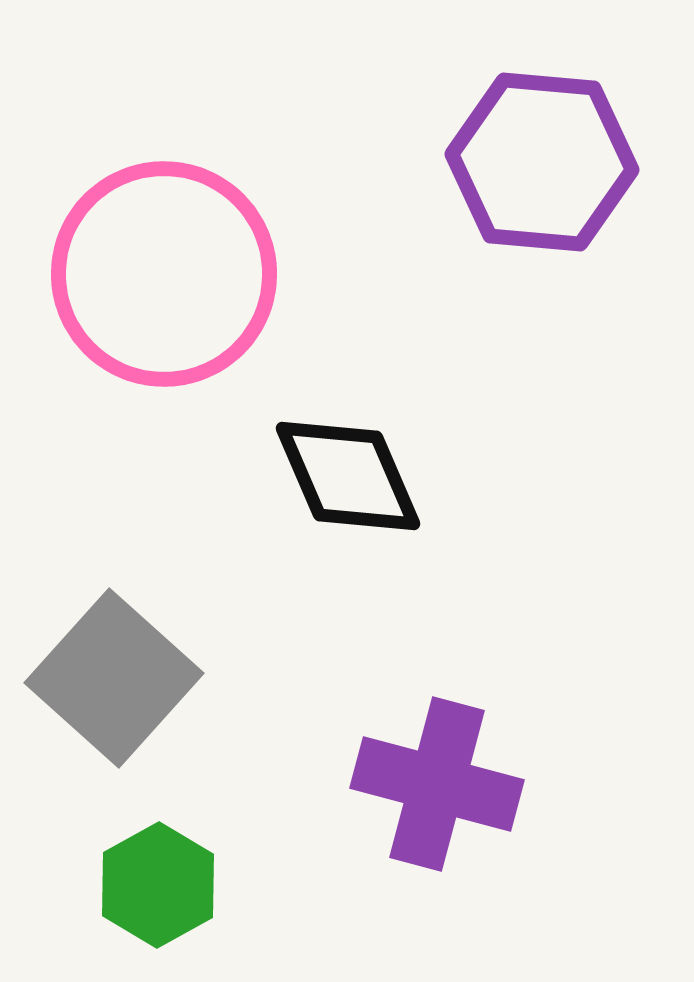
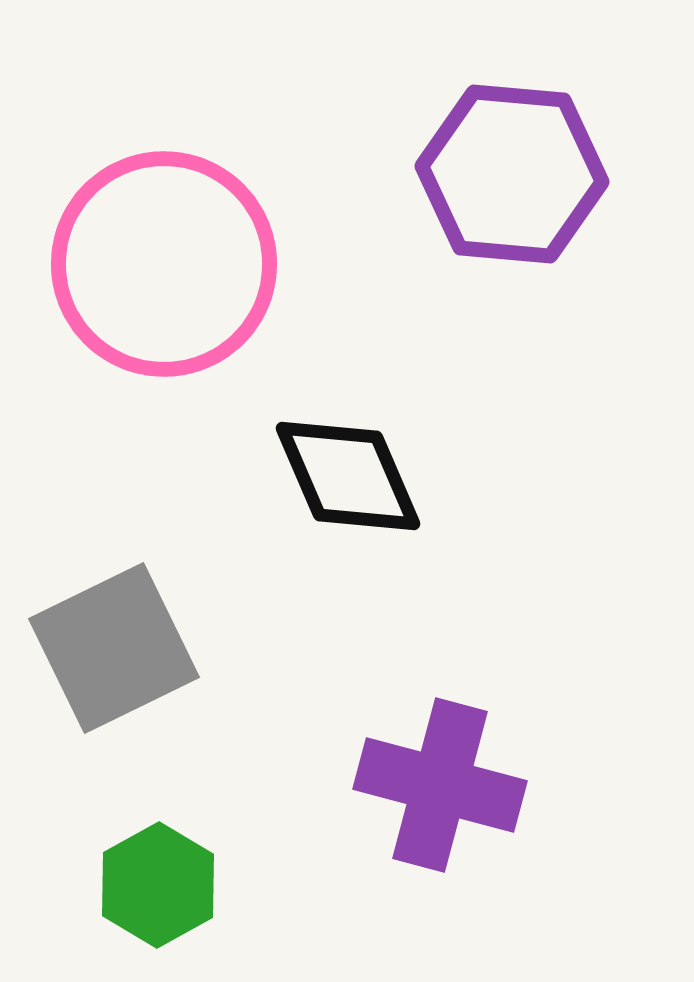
purple hexagon: moved 30 px left, 12 px down
pink circle: moved 10 px up
gray square: moved 30 px up; rotated 22 degrees clockwise
purple cross: moved 3 px right, 1 px down
